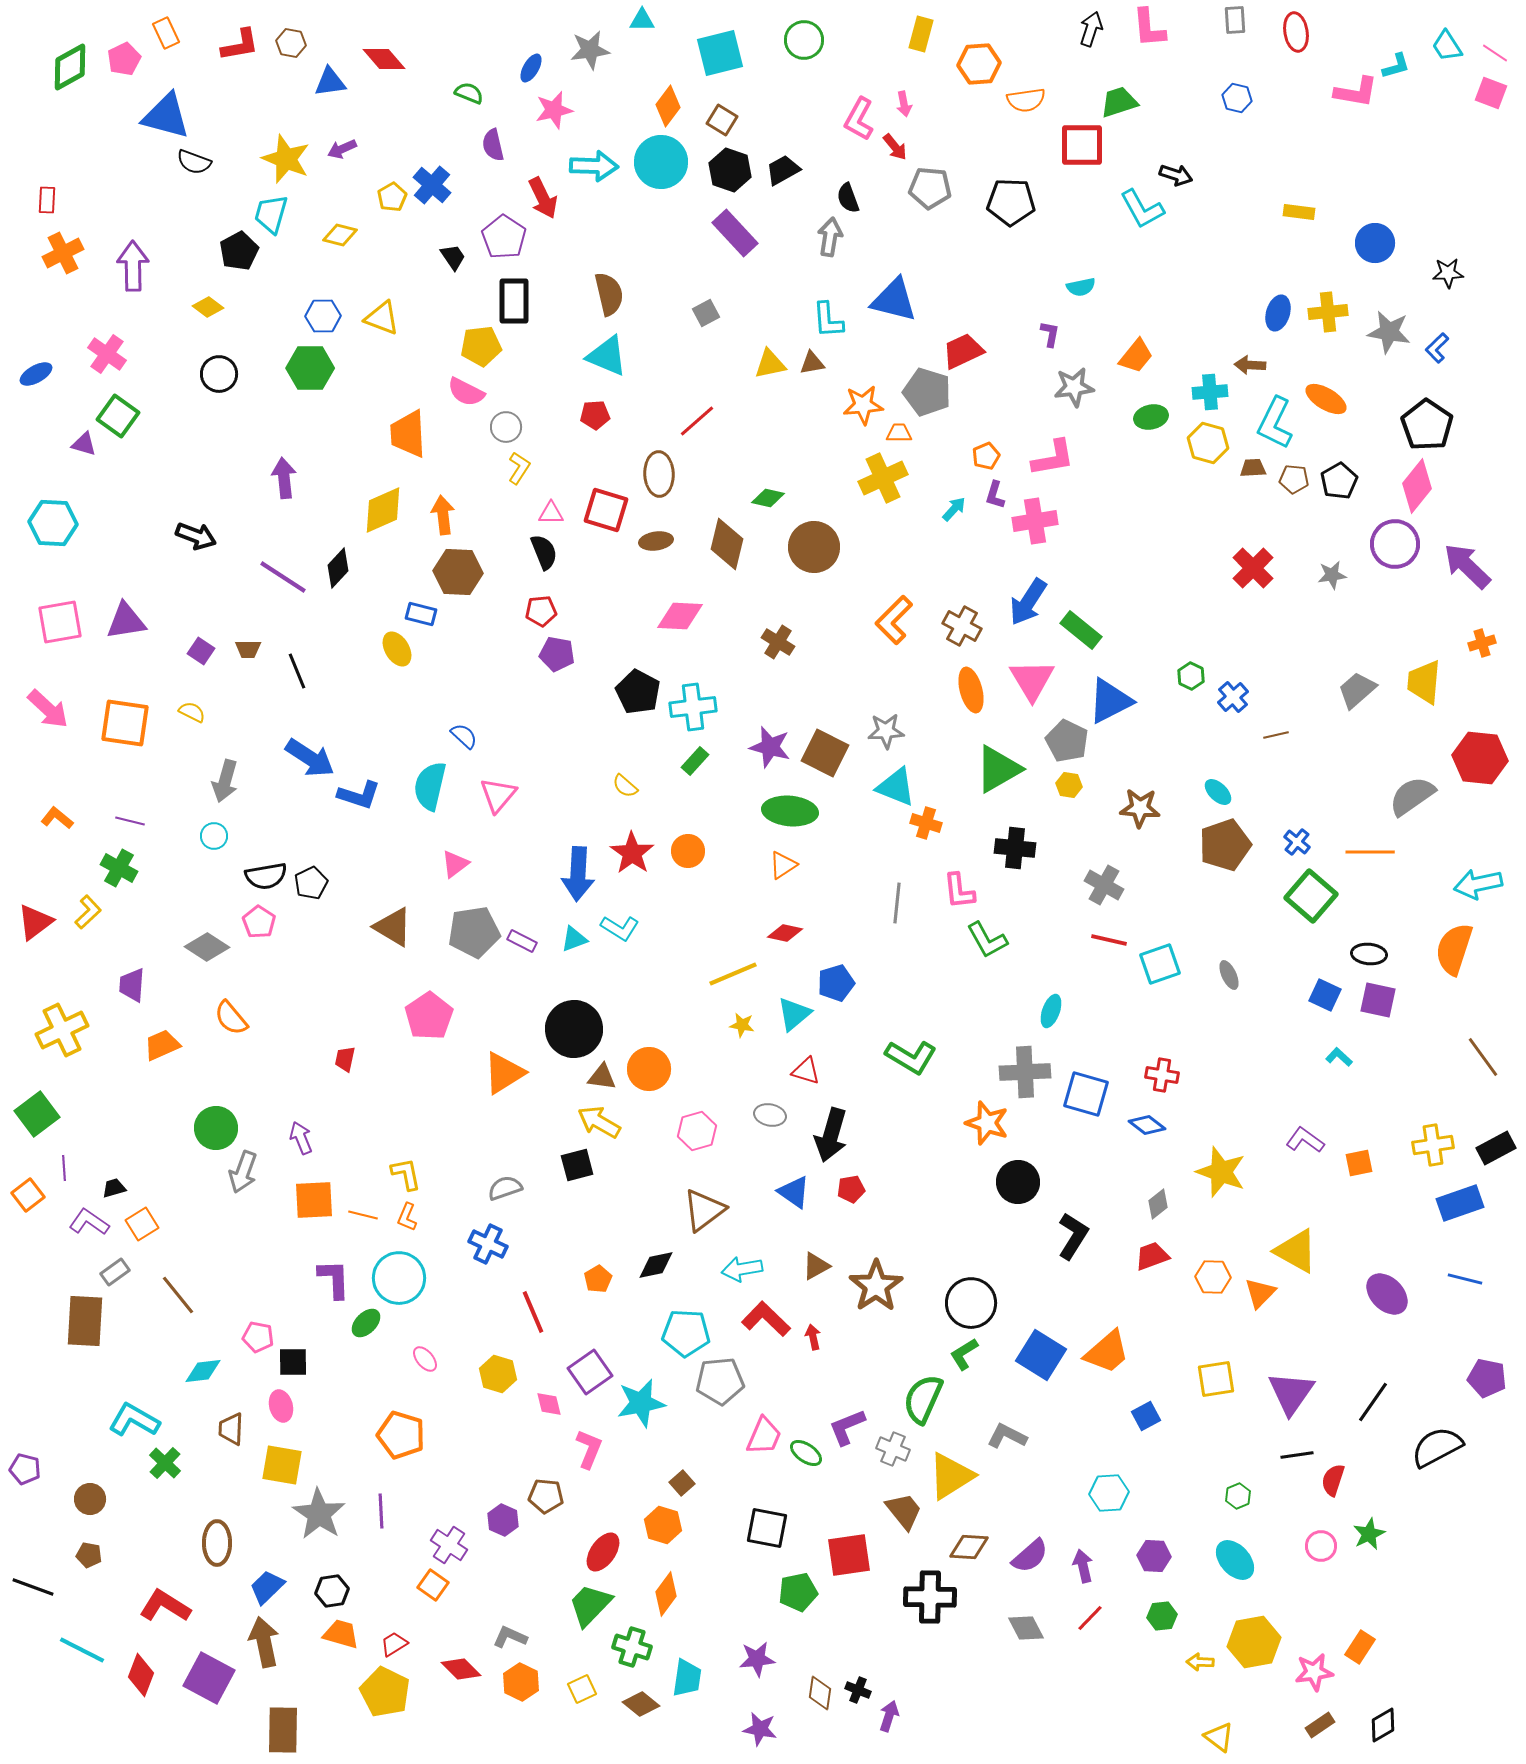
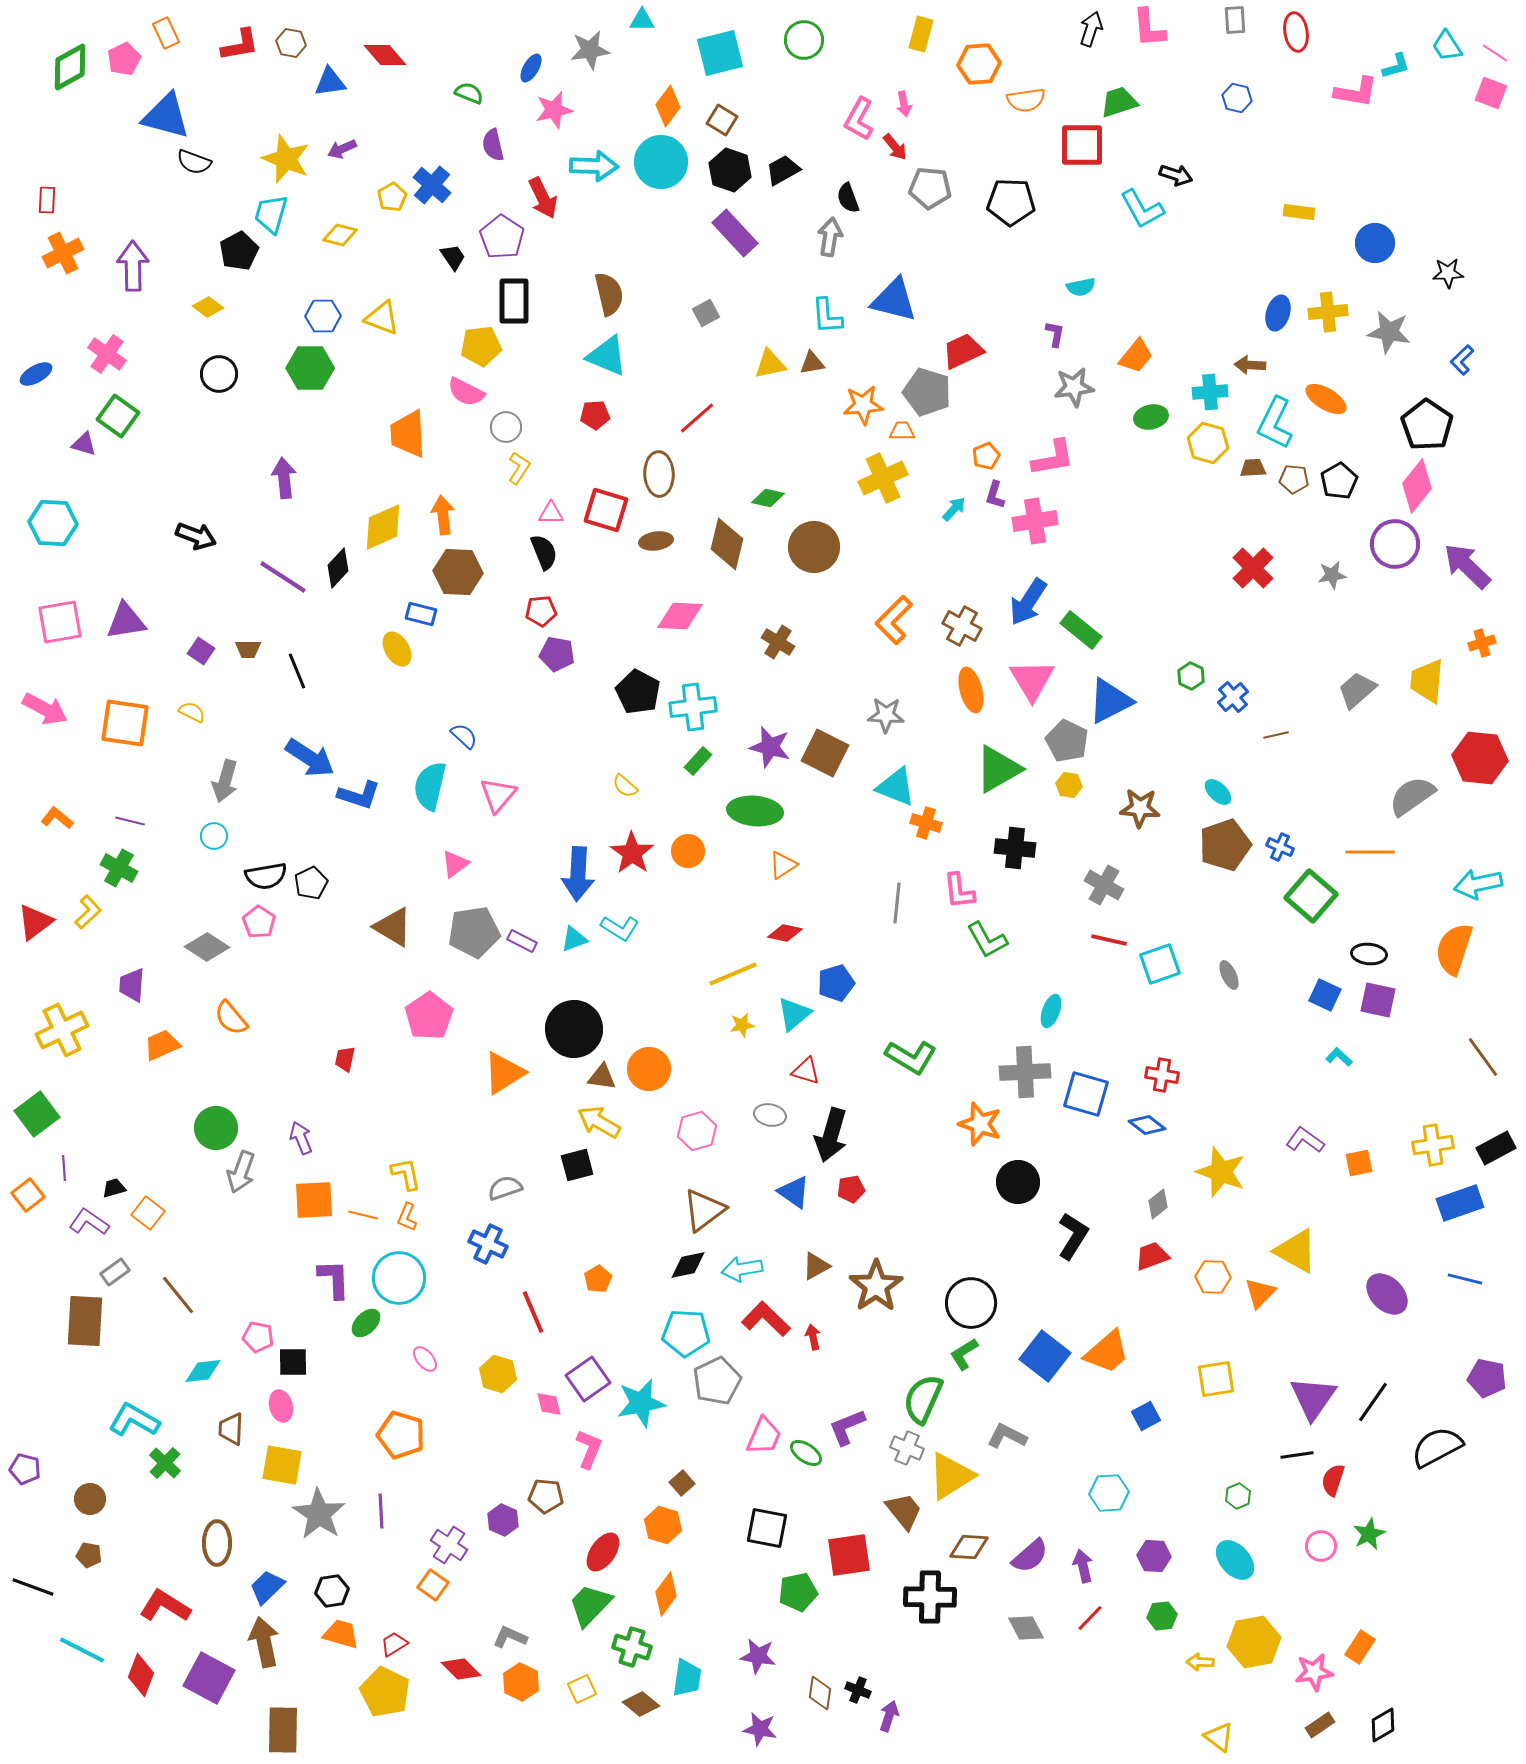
red diamond at (384, 59): moved 1 px right, 4 px up
purple pentagon at (504, 237): moved 2 px left
cyan L-shape at (828, 320): moved 1 px left, 4 px up
purple L-shape at (1050, 334): moved 5 px right
blue L-shape at (1437, 348): moved 25 px right, 12 px down
red line at (697, 421): moved 3 px up
orange trapezoid at (899, 433): moved 3 px right, 2 px up
yellow diamond at (383, 510): moved 17 px down
yellow trapezoid at (1424, 682): moved 3 px right, 1 px up
pink arrow at (48, 709): moved 3 px left; rotated 15 degrees counterclockwise
gray star at (886, 731): moved 16 px up; rotated 6 degrees clockwise
green rectangle at (695, 761): moved 3 px right
green ellipse at (790, 811): moved 35 px left
blue cross at (1297, 842): moved 17 px left, 5 px down; rotated 16 degrees counterclockwise
yellow star at (742, 1025): rotated 20 degrees counterclockwise
orange star at (987, 1123): moved 7 px left, 1 px down
gray arrow at (243, 1172): moved 2 px left
orange square at (142, 1224): moved 6 px right, 11 px up; rotated 20 degrees counterclockwise
black diamond at (656, 1265): moved 32 px right
blue square at (1041, 1355): moved 4 px right, 1 px down; rotated 6 degrees clockwise
purple square at (590, 1372): moved 2 px left, 7 px down
gray pentagon at (720, 1381): moved 3 px left; rotated 21 degrees counterclockwise
purple triangle at (1291, 1393): moved 22 px right, 5 px down
gray cross at (893, 1449): moved 14 px right, 1 px up
purple star at (757, 1659): moved 1 px right, 3 px up; rotated 15 degrees clockwise
